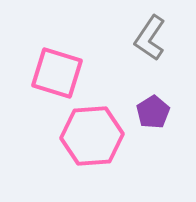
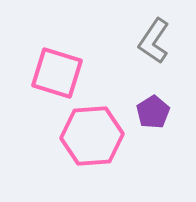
gray L-shape: moved 4 px right, 3 px down
